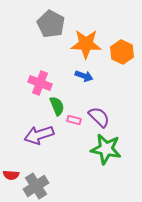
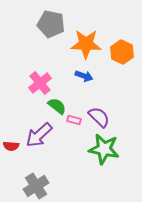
gray pentagon: rotated 16 degrees counterclockwise
pink cross: rotated 30 degrees clockwise
green semicircle: rotated 30 degrees counterclockwise
purple arrow: rotated 24 degrees counterclockwise
green star: moved 2 px left
red semicircle: moved 29 px up
